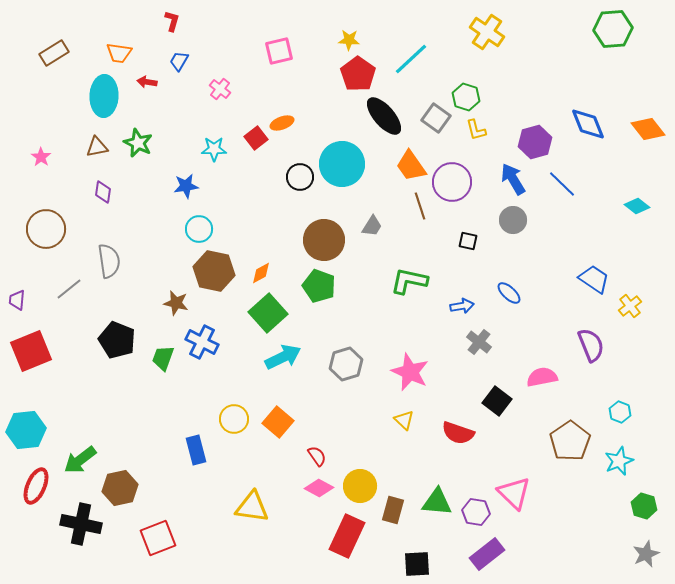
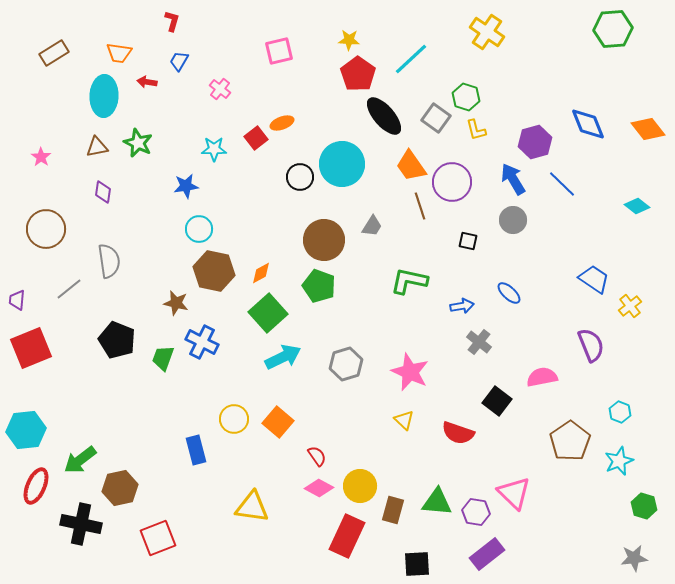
red square at (31, 351): moved 3 px up
gray star at (646, 554): moved 12 px left, 4 px down; rotated 16 degrees clockwise
